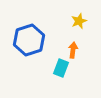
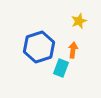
blue hexagon: moved 10 px right, 7 px down
